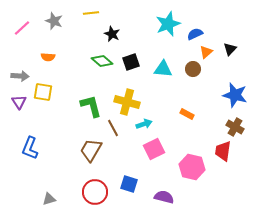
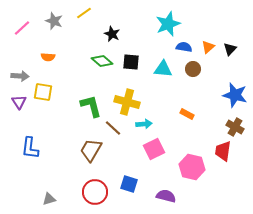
yellow line: moved 7 px left; rotated 28 degrees counterclockwise
blue semicircle: moved 11 px left, 13 px down; rotated 35 degrees clockwise
orange triangle: moved 2 px right, 5 px up
black square: rotated 24 degrees clockwise
cyan arrow: rotated 14 degrees clockwise
brown line: rotated 18 degrees counterclockwise
blue L-shape: rotated 15 degrees counterclockwise
purple semicircle: moved 2 px right, 1 px up
